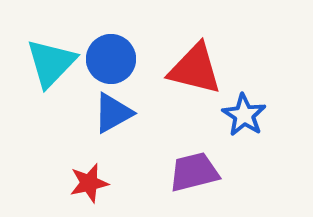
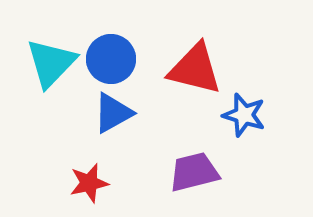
blue star: rotated 15 degrees counterclockwise
